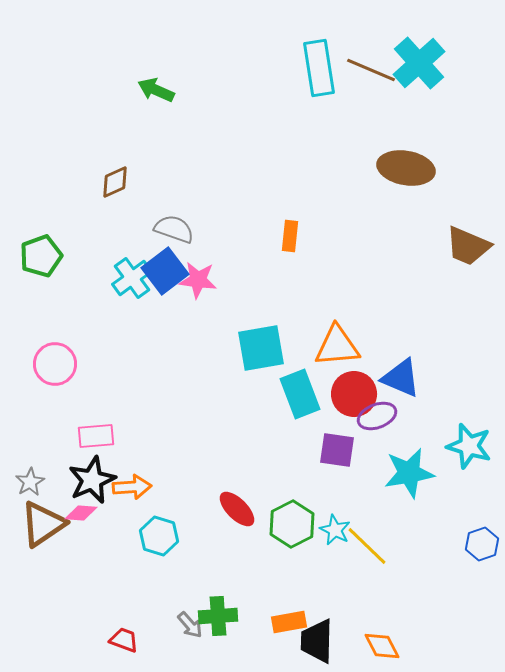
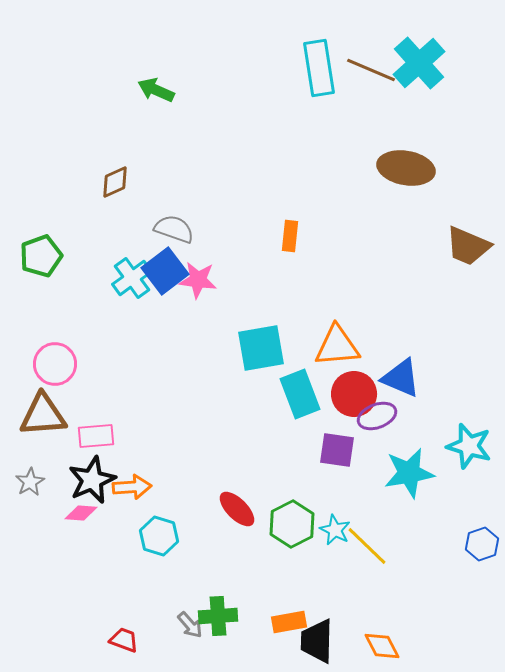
brown triangle at (43, 524): moved 109 px up; rotated 30 degrees clockwise
